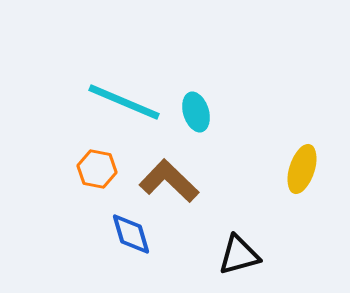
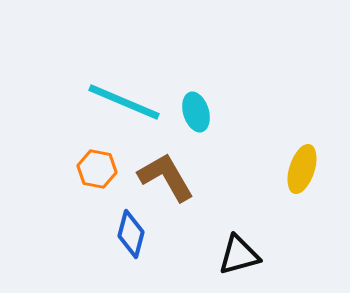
brown L-shape: moved 3 px left, 4 px up; rotated 16 degrees clockwise
blue diamond: rotated 30 degrees clockwise
